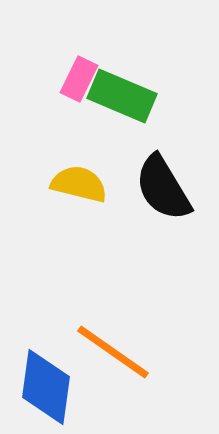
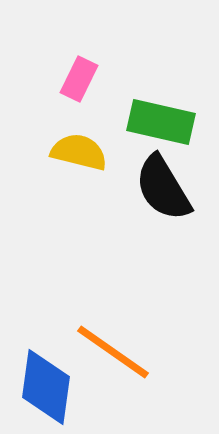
green rectangle: moved 39 px right, 26 px down; rotated 10 degrees counterclockwise
yellow semicircle: moved 32 px up
